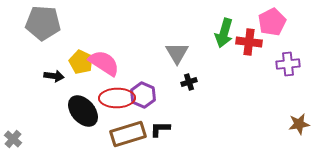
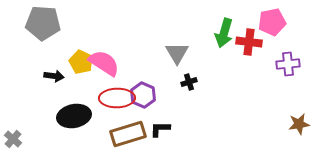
pink pentagon: rotated 16 degrees clockwise
black ellipse: moved 9 px left, 5 px down; rotated 60 degrees counterclockwise
